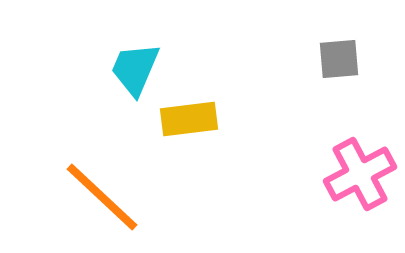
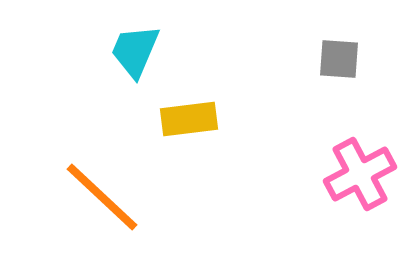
gray square: rotated 9 degrees clockwise
cyan trapezoid: moved 18 px up
